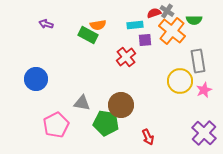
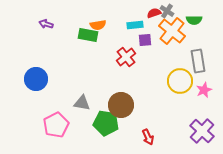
green rectangle: rotated 18 degrees counterclockwise
purple cross: moved 2 px left, 2 px up
